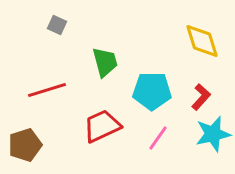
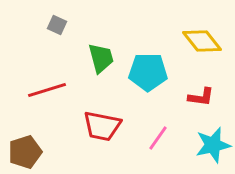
yellow diamond: rotated 21 degrees counterclockwise
green trapezoid: moved 4 px left, 4 px up
cyan pentagon: moved 4 px left, 19 px up
red L-shape: rotated 56 degrees clockwise
red trapezoid: rotated 144 degrees counterclockwise
cyan star: moved 11 px down
brown pentagon: moved 7 px down
